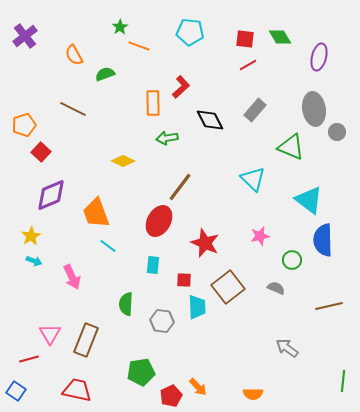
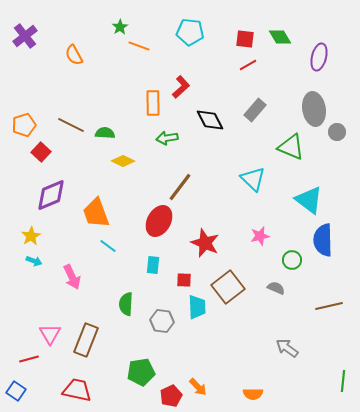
green semicircle at (105, 74): moved 59 px down; rotated 24 degrees clockwise
brown line at (73, 109): moved 2 px left, 16 px down
